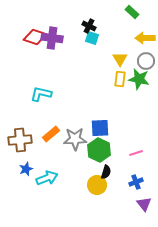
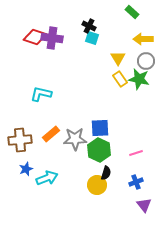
yellow arrow: moved 2 px left, 1 px down
yellow triangle: moved 2 px left, 1 px up
yellow rectangle: rotated 42 degrees counterclockwise
black semicircle: moved 1 px down
purple triangle: moved 1 px down
